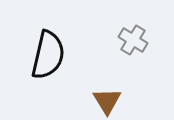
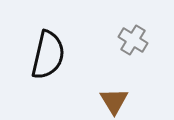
brown triangle: moved 7 px right
